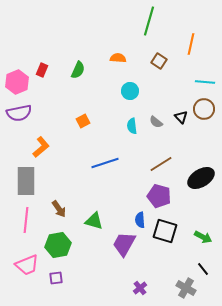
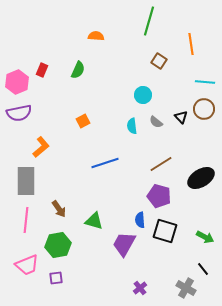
orange line: rotated 20 degrees counterclockwise
orange semicircle: moved 22 px left, 22 px up
cyan circle: moved 13 px right, 4 px down
green arrow: moved 2 px right
